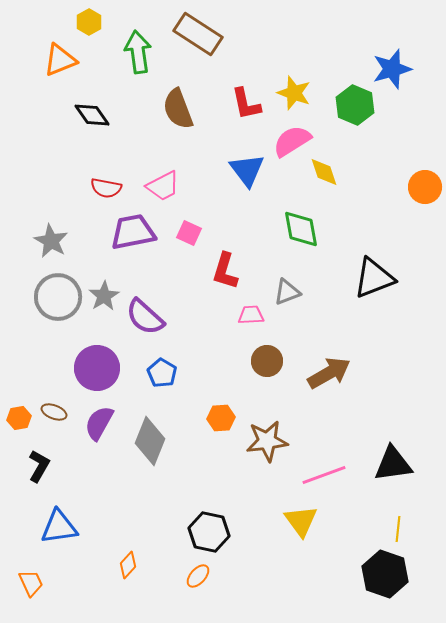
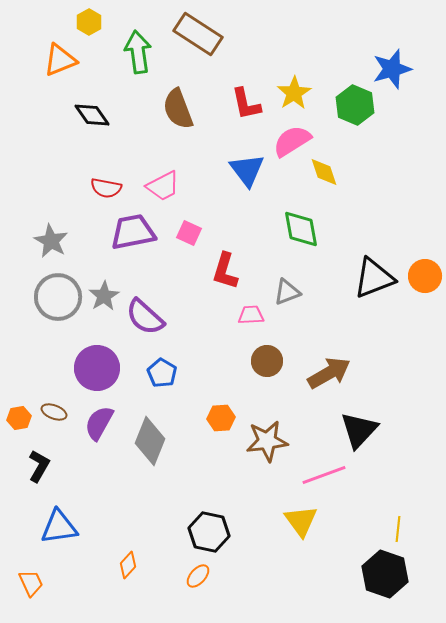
yellow star at (294, 93): rotated 20 degrees clockwise
orange circle at (425, 187): moved 89 px down
black triangle at (393, 464): moved 34 px left, 34 px up; rotated 39 degrees counterclockwise
